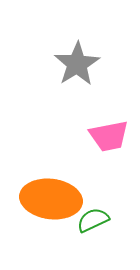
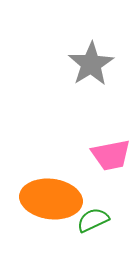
gray star: moved 14 px right
pink trapezoid: moved 2 px right, 19 px down
